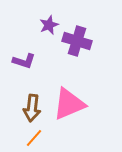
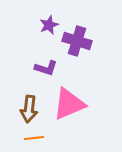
purple L-shape: moved 22 px right, 7 px down
brown arrow: moved 3 px left, 1 px down
orange line: rotated 42 degrees clockwise
